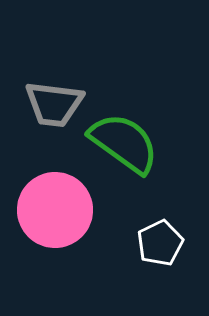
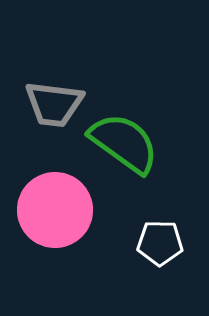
white pentagon: rotated 27 degrees clockwise
